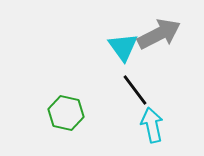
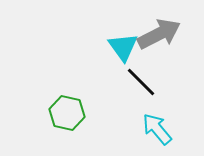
black line: moved 6 px right, 8 px up; rotated 8 degrees counterclockwise
green hexagon: moved 1 px right
cyan arrow: moved 5 px right, 4 px down; rotated 28 degrees counterclockwise
